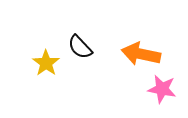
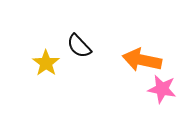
black semicircle: moved 1 px left, 1 px up
orange arrow: moved 1 px right, 6 px down
